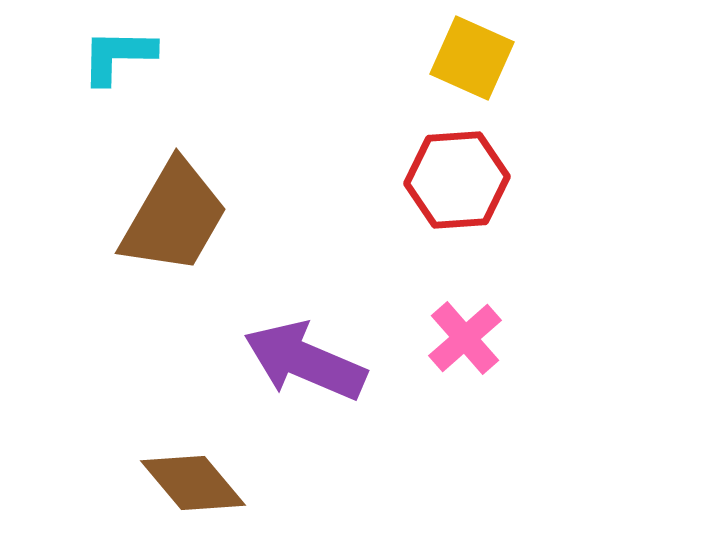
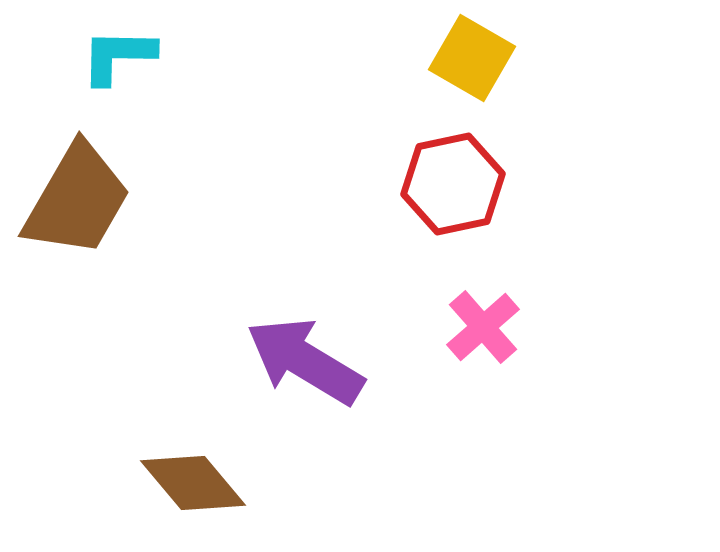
yellow square: rotated 6 degrees clockwise
red hexagon: moved 4 px left, 4 px down; rotated 8 degrees counterclockwise
brown trapezoid: moved 97 px left, 17 px up
pink cross: moved 18 px right, 11 px up
purple arrow: rotated 8 degrees clockwise
